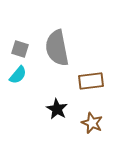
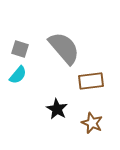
gray semicircle: moved 7 px right; rotated 150 degrees clockwise
